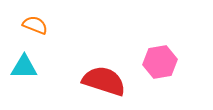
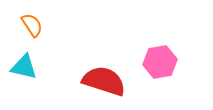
orange semicircle: moved 3 px left; rotated 35 degrees clockwise
cyan triangle: rotated 12 degrees clockwise
